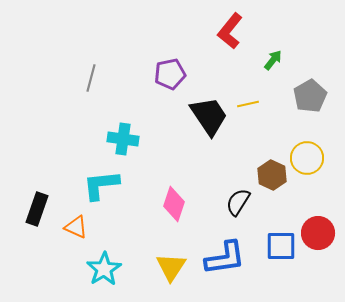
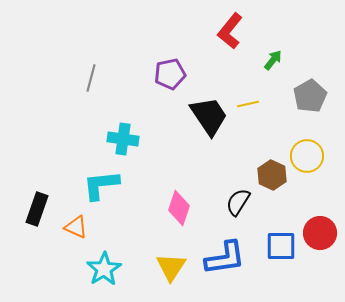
yellow circle: moved 2 px up
pink diamond: moved 5 px right, 4 px down
red circle: moved 2 px right
